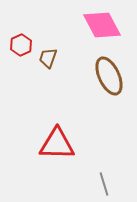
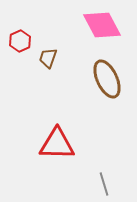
red hexagon: moved 1 px left, 4 px up
brown ellipse: moved 2 px left, 3 px down
